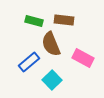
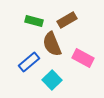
brown rectangle: moved 3 px right; rotated 36 degrees counterclockwise
brown semicircle: moved 1 px right
